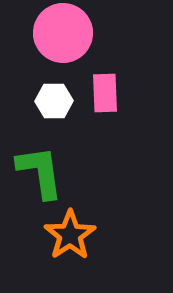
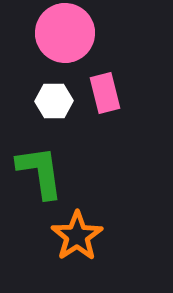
pink circle: moved 2 px right
pink rectangle: rotated 12 degrees counterclockwise
orange star: moved 7 px right, 1 px down
